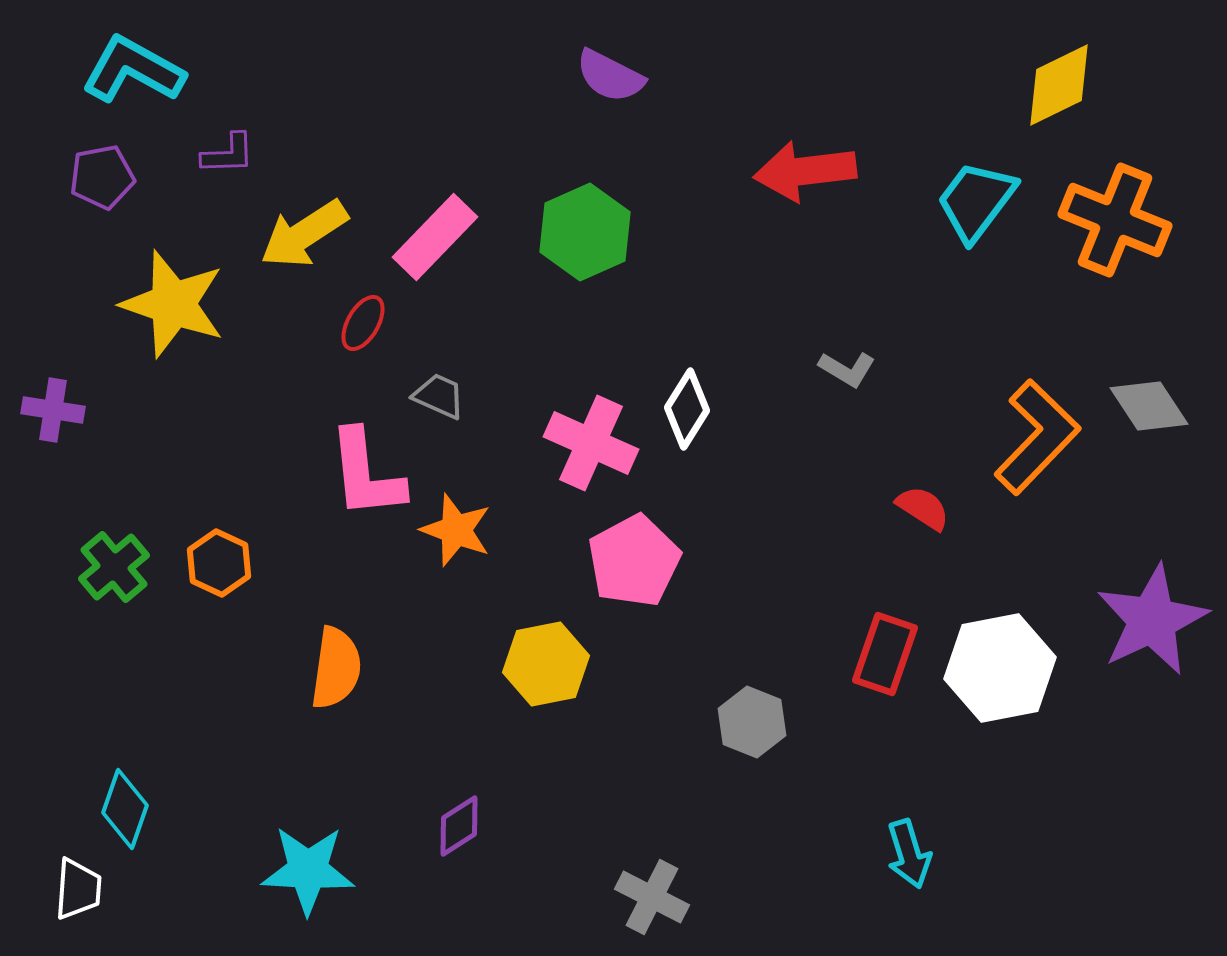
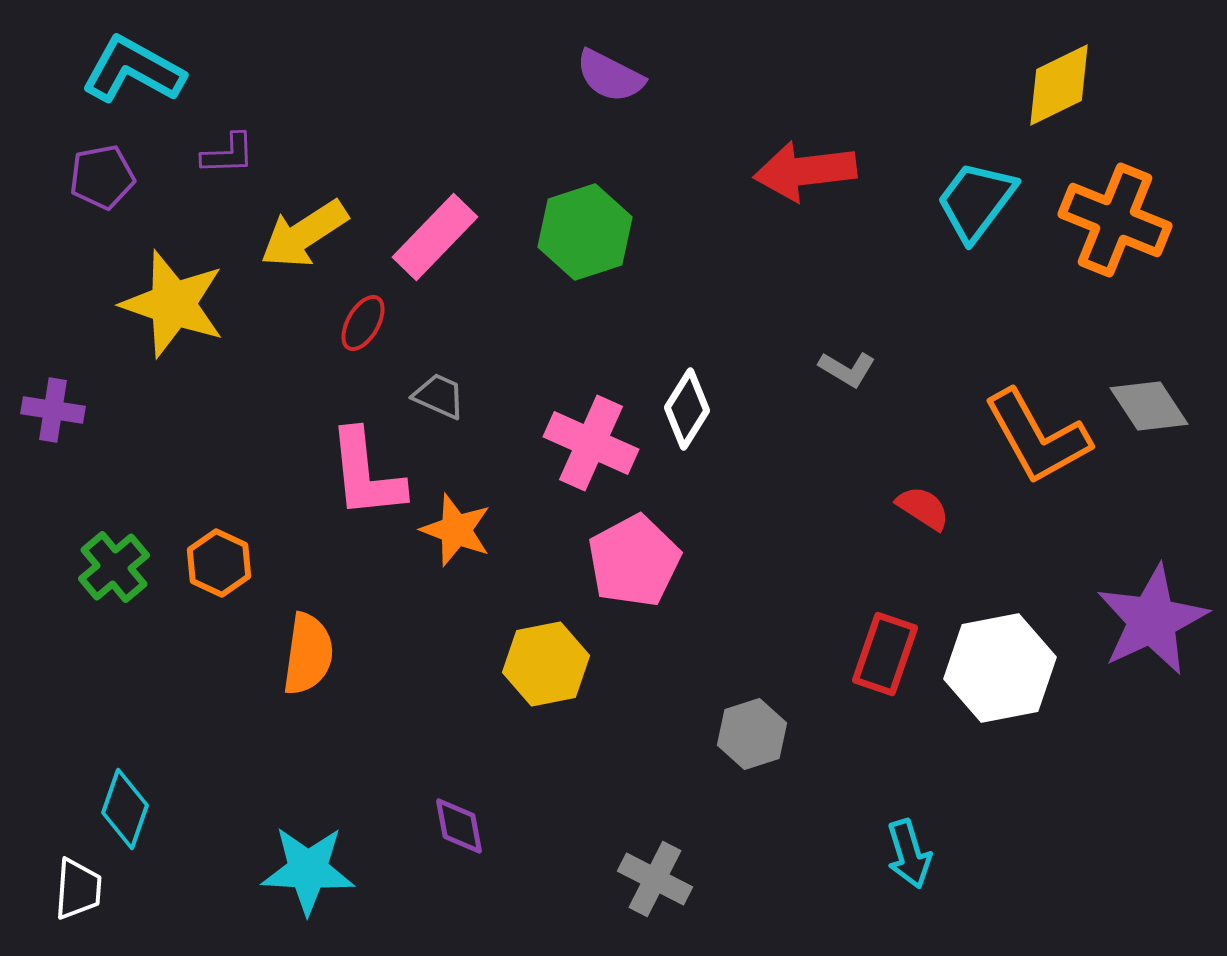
green hexagon: rotated 6 degrees clockwise
orange L-shape: rotated 107 degrees clockwise
orange semicircle: moved 28 px left, 14 px up
gray hexagon: moved 12 px down; rotated 20 degrees clockwise
purple diamond: rotated 68 degrees counterclockwise
gray cross: moved 3 px right, 18 px up
